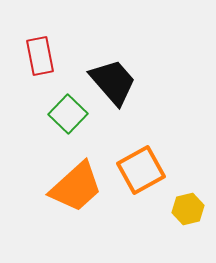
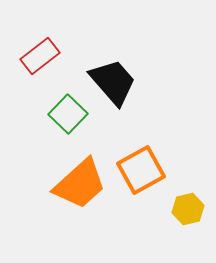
red rectangle: rotated 63 degrees clockwise
orange trapezoid: moved 4 px right, 3 px up
